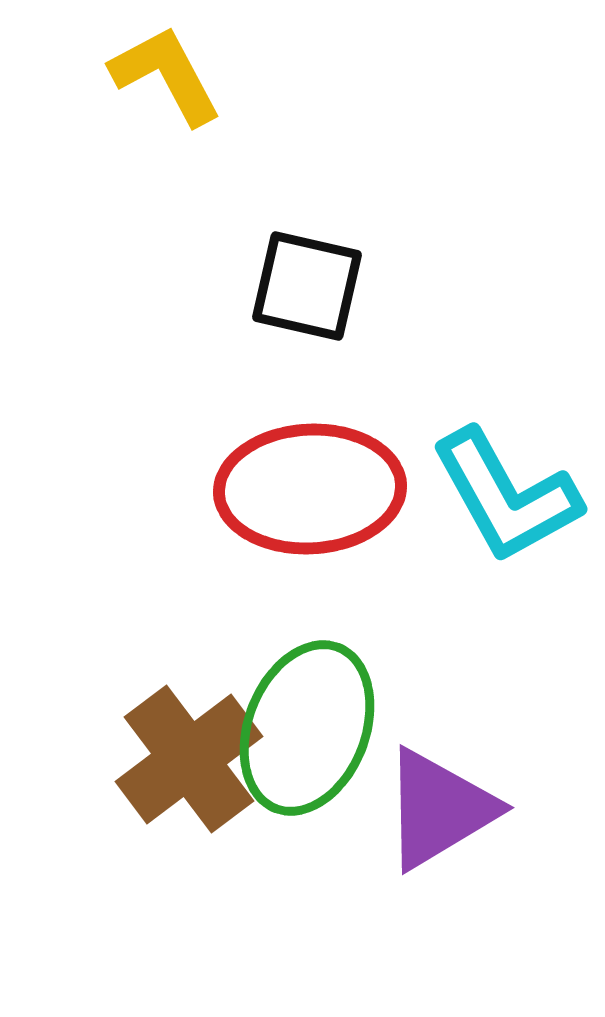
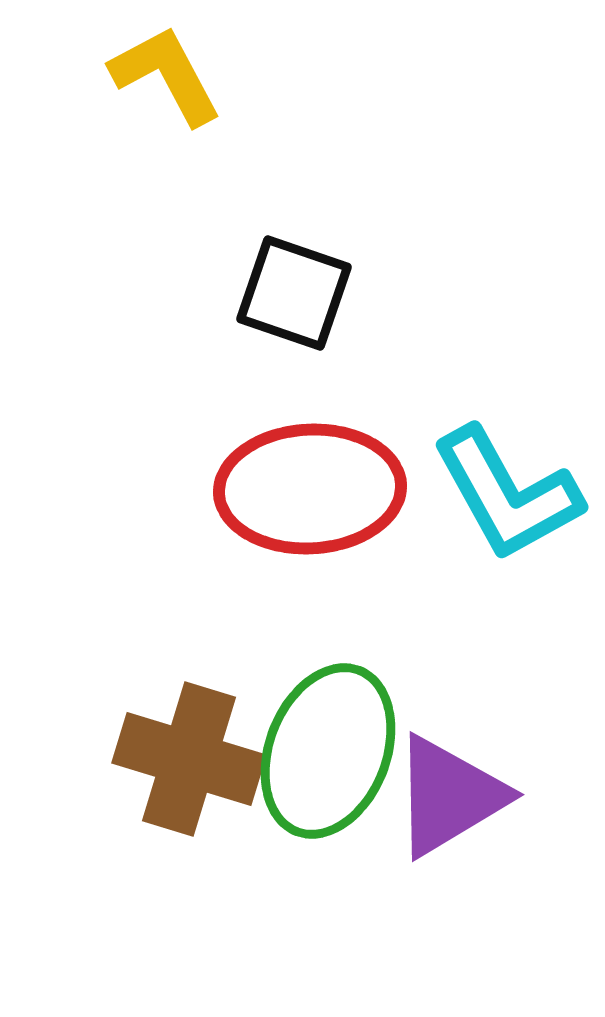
black square: moved 13 px left, 7 px down; rotated 6 degrees clockwise
cyan L-shape: moved 1 px right, 2 px up
green ellipse: moved 21 px right, 23 px down
brown cross: rotated 36 degrees counterclockwise
purple triangle: moved 10 px right, 13 px up
